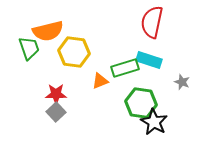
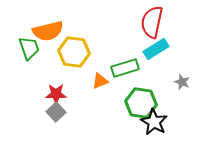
cyan rectangle: moved 7 px right, 11 px up; rotated 50 degrees counterclockwise
